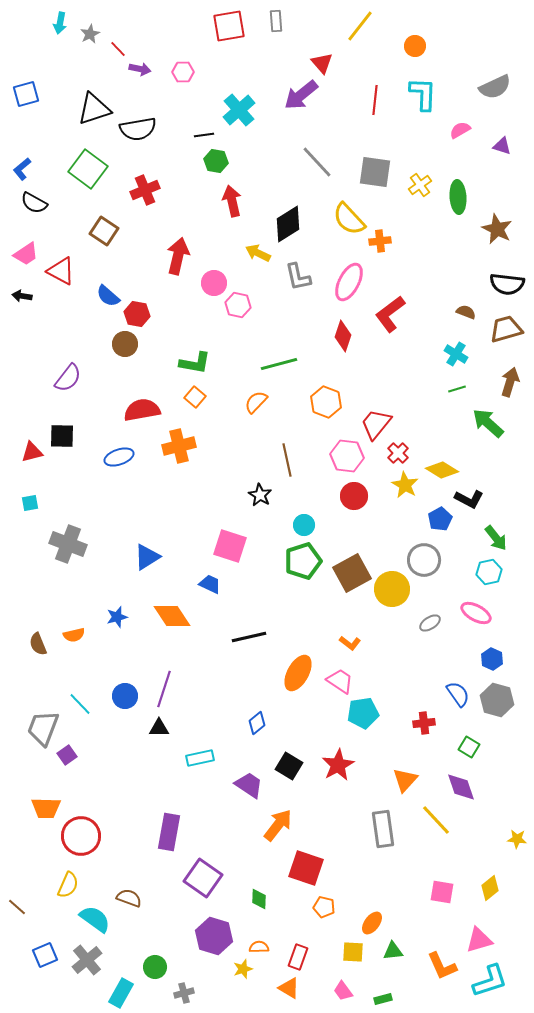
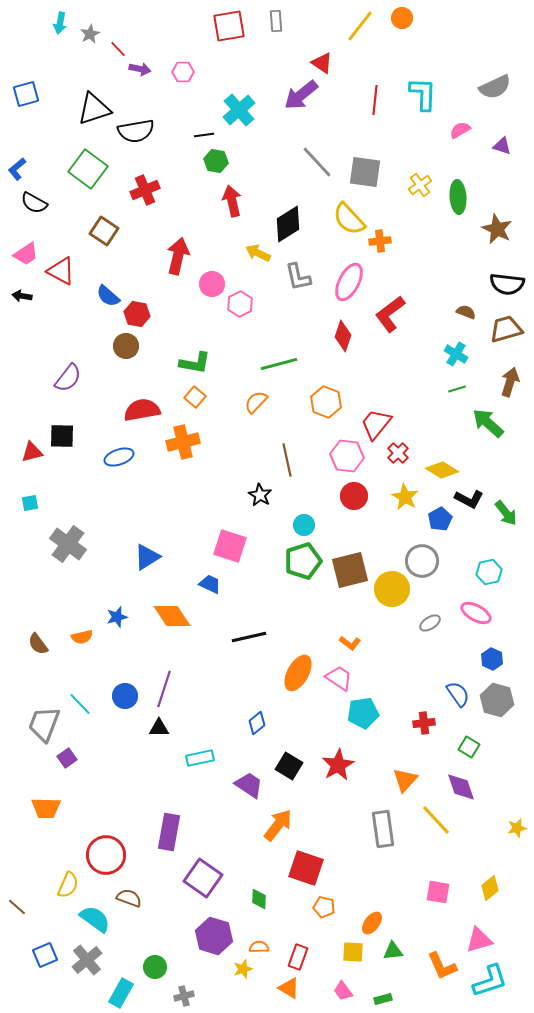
orange circle at (415, 46): moved 13 px left, 28 px up
red triangle at (322, 63): rotated 15 degrees counterclockwise
black semicircle at (138, 129): moved 2 px left, 2 px down
blue L-shape at (22, 169): moved 5 px left
gray square at (375, 172): moved 10 px left
pink circle at (214, 283): moved 2 px left, 1 px down
pink hexagon at (238, 305): moved 2 px right, 1 px up; rotated 20 degrees clockwise
brown circle at (125, 344): moved 1 px right, 2 px down
orange cross at (179, 446): moved 4 px right, 4 px up
yellow star at (405, 485): moved 12 px down
green arrow at (496, 538): moved 10 px right, 25 px up
gray cross at (68, 544): rotated 15 degrees clockwise
gray circle at (424, 560): moved 2 px left, 1 px down
brown square at (352, 573): moved 2 px left, 3 px up; rotated 15 degrees clockwise
orange semicircle at (74, 635): moved 8 px right, 2 px down
brown semicircle at (38, 644): rotated 15 degrees counterclockwise
pink trapezoid at (340, 681): moved 1 px left, 3 px up
gray trapezoid at (43, 728): moved 1 px right, 4 px up
purple square at (67, 755): moved 3 px down
red circle at (81, 836): moved 25 px right, 19 px down
yellow star at (517, 839): moved 11 px up; rotated 18 degrees counterclockwise
pink square at (442, 892): moved 4 px left
gray cross at (184, 993): moved 3 px down
